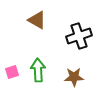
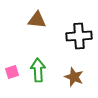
brown triangle: rotated 24 degrees counterclockwise
black cross: rotated 15 degrees clockwise
brown star: rotated 24 degrees clockwise
